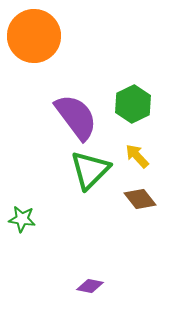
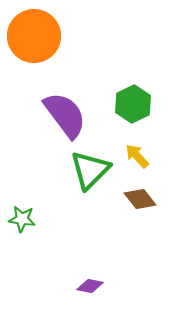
purple semicircle: moved 11 px left, 2 px up
